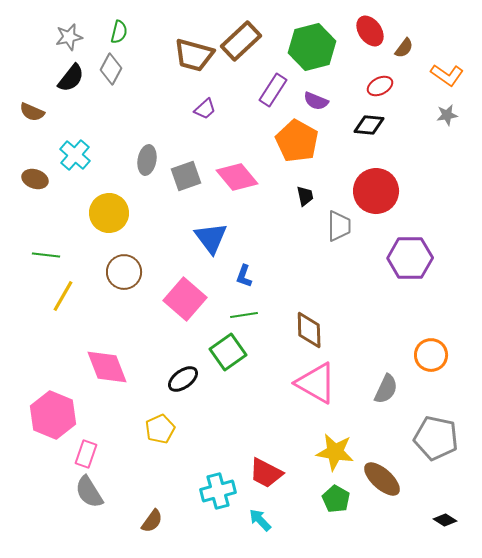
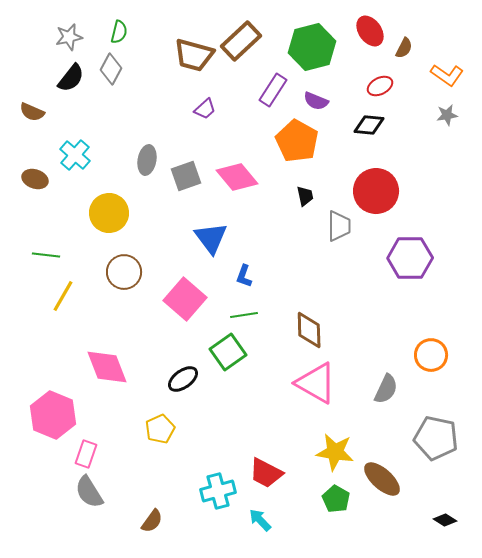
brown semicircle at (404, 48): rotated 10 degrees counterclockwise
